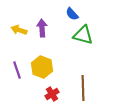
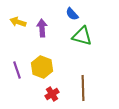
yellow arrow: moved 1 px left, 8 px up
green triangle: moved 1 px left, 1 px down
